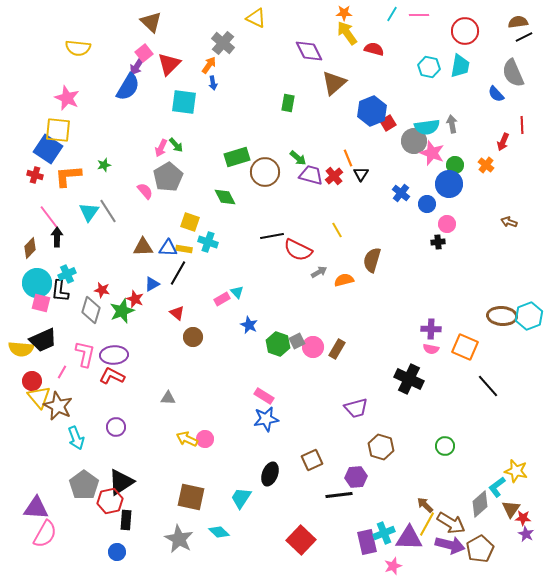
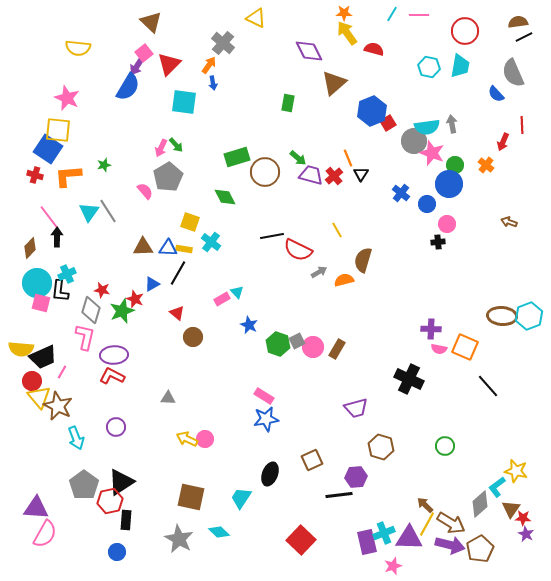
cyan cross at (208, 242): moved 3 px right; rotated 18 degrees clockwise
brown semicircle at (372, 260): moved 9 px left
black trapezoid at (43, 340): moved 17 px down
pink semicircle at (431, 349): moved 8 px right
pink L-shape at (85, 354): moved 17 px up
